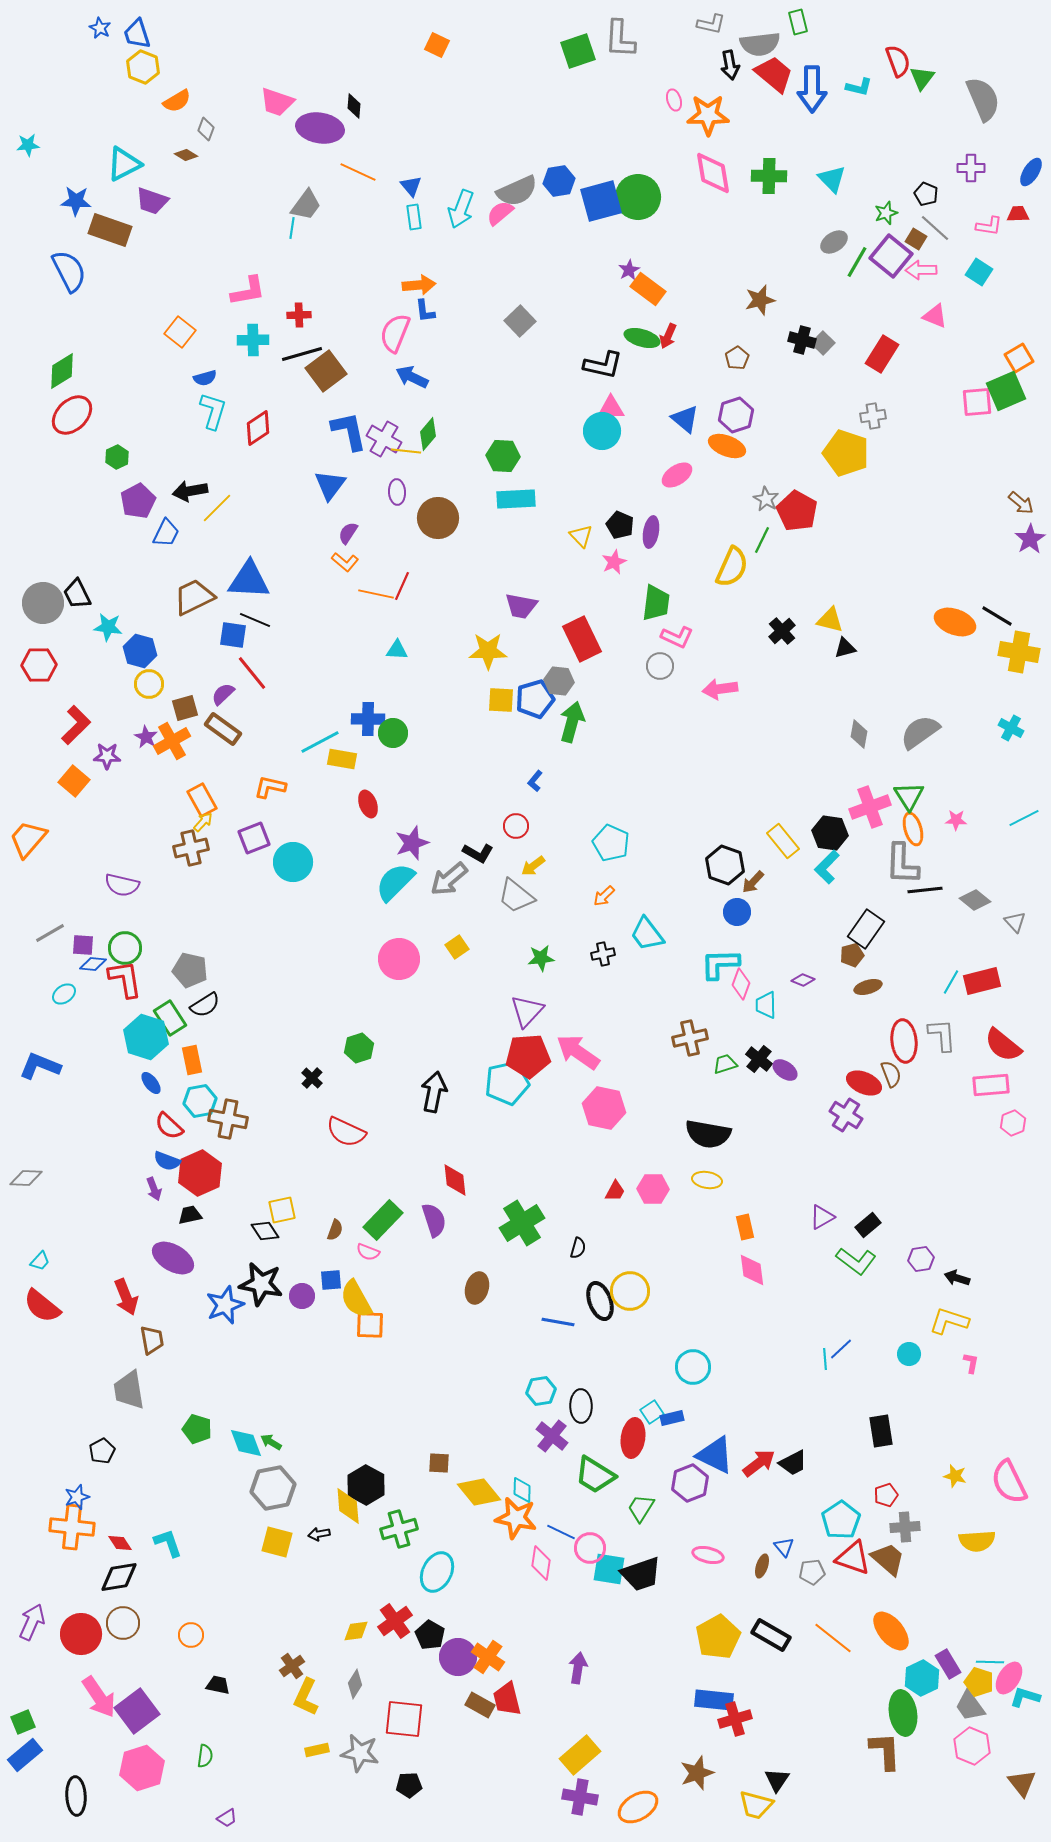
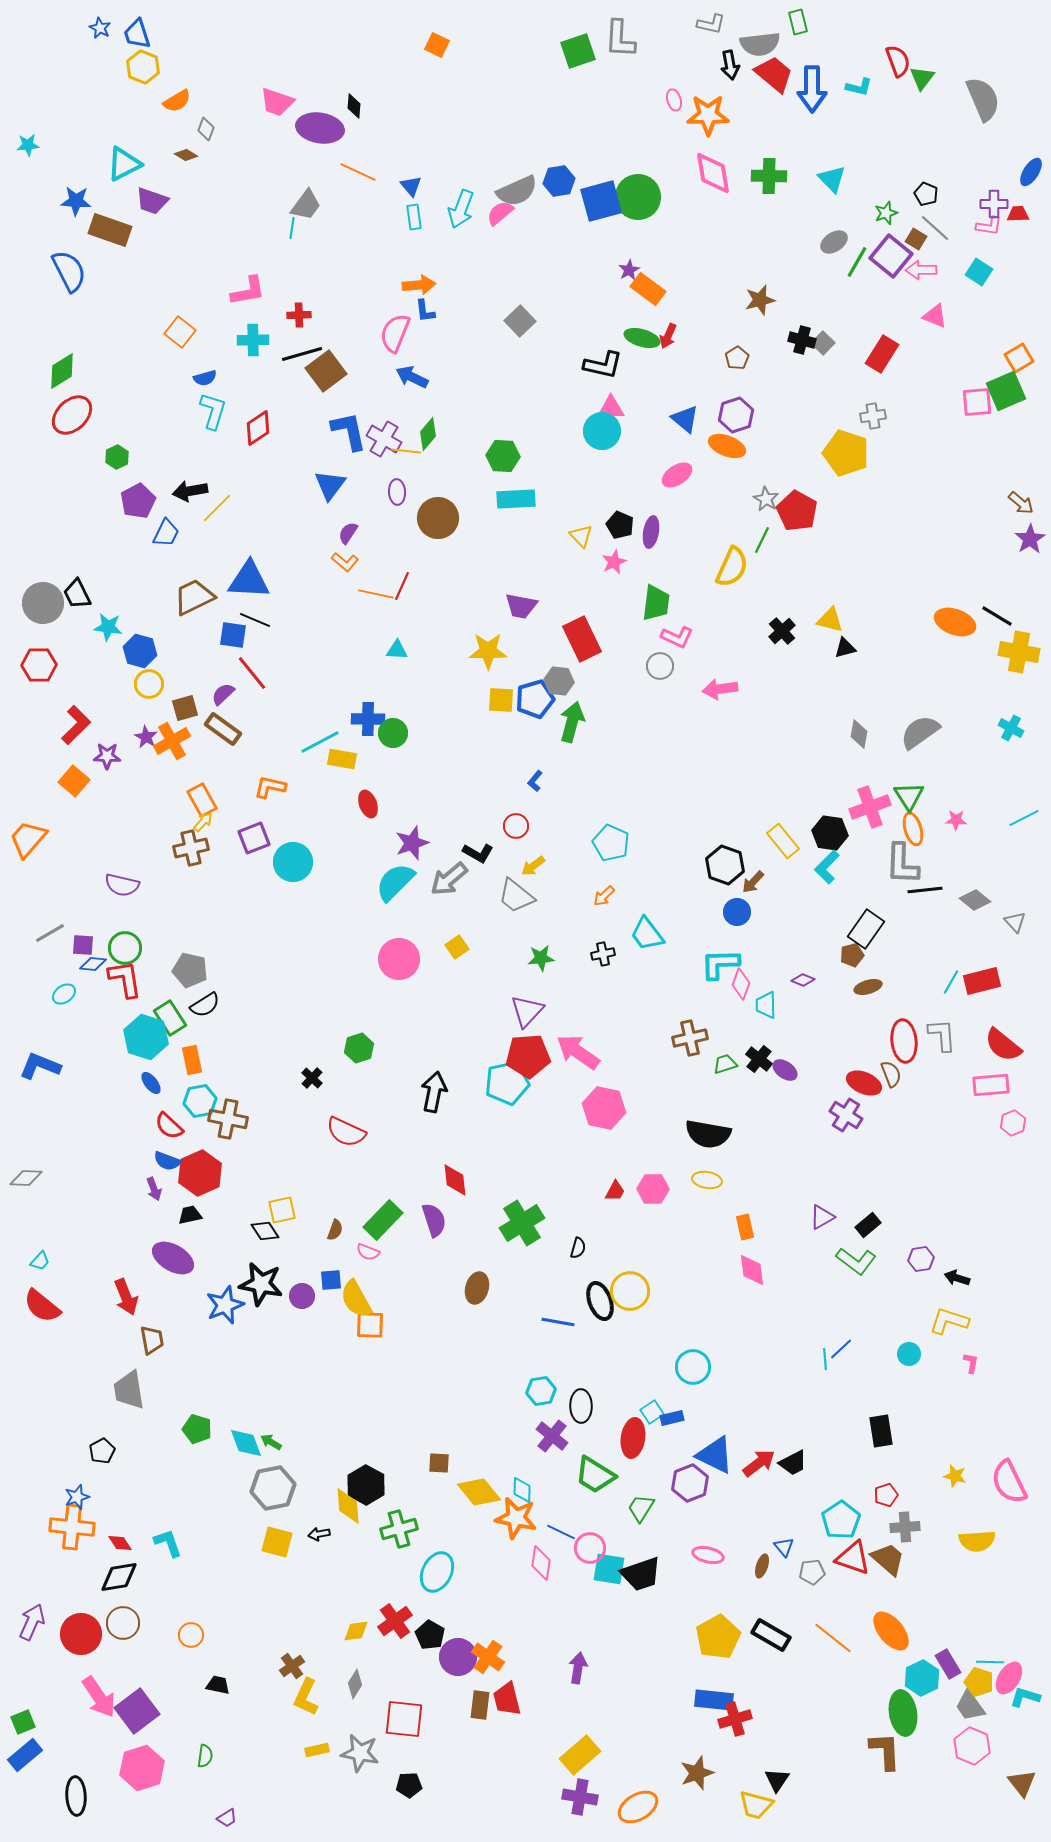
purple cross at (971, 168): moved 23 px right, 36 px down
brown rectangle at (480, 1705): rotated 68 degrees clockwise
